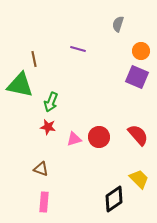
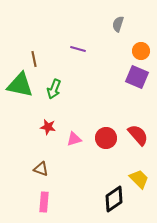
green arrow: moved 3 px right, 13 px up
red circle: moved 7 px right, 1 px down
